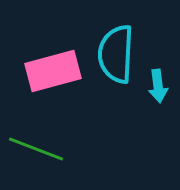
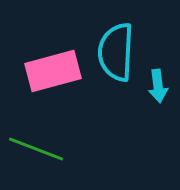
cyan semicircle: moved 2 px up
